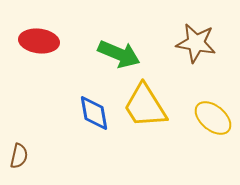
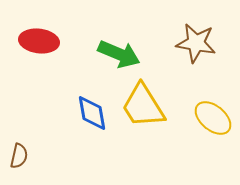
yellow trapezoid: moved 2 px left
blue diamond: moved 2 px left
